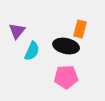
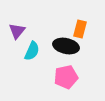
pink pentagon: rotated 10 degrees counterclockwise
